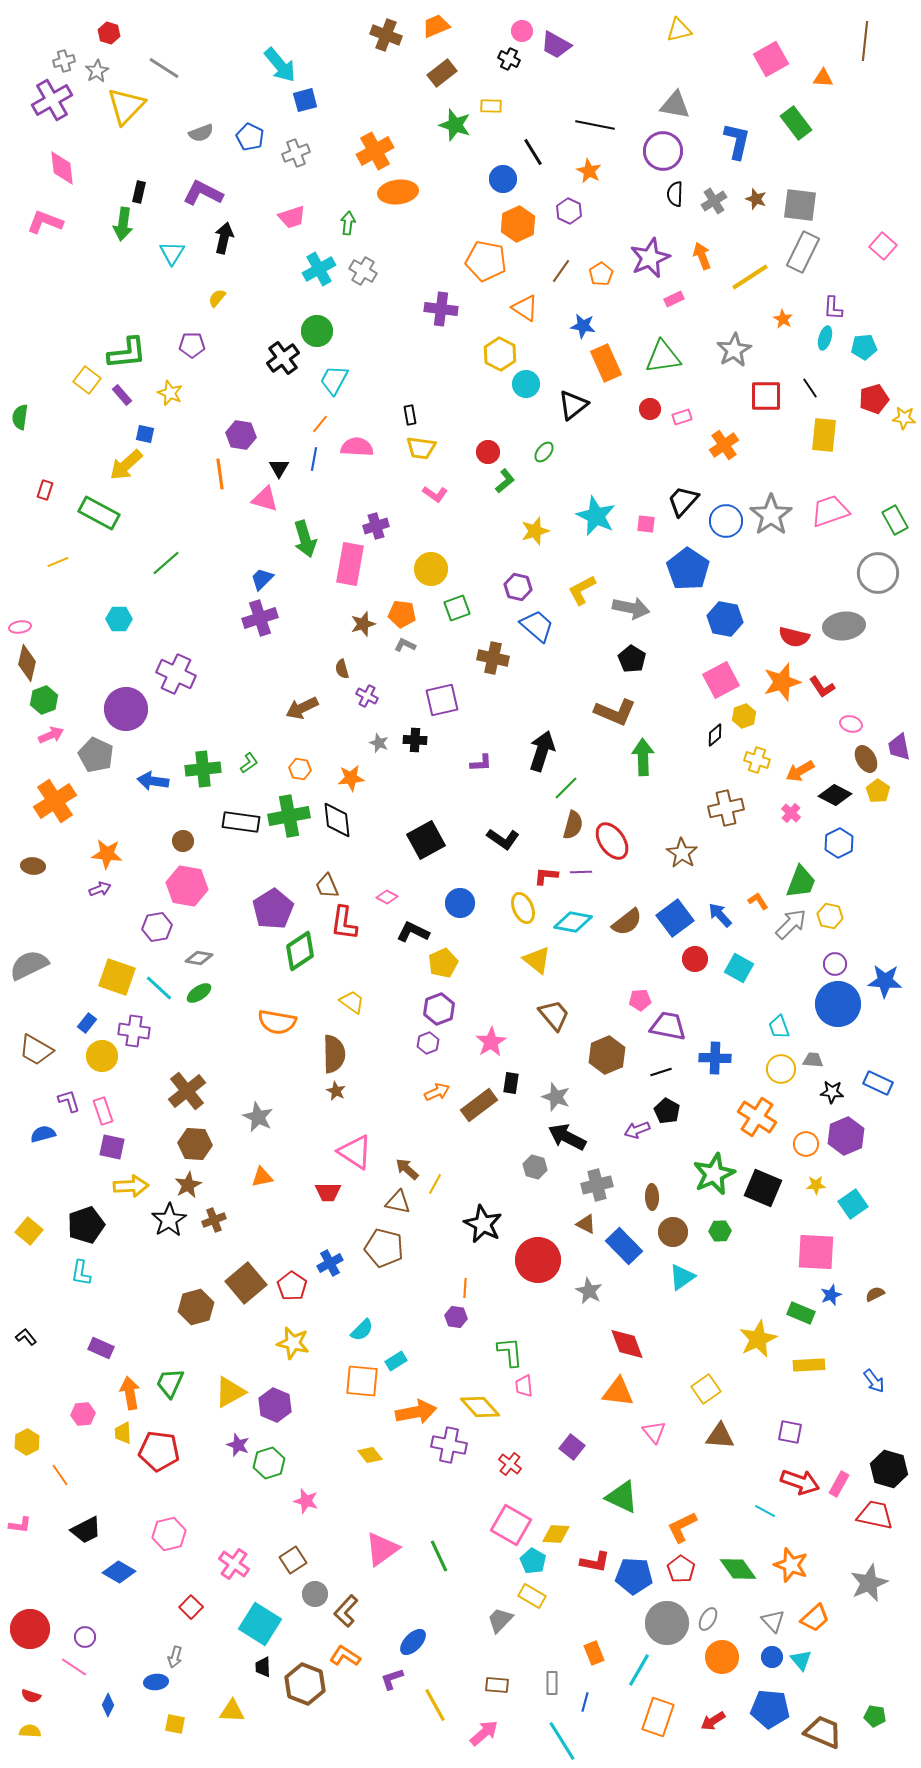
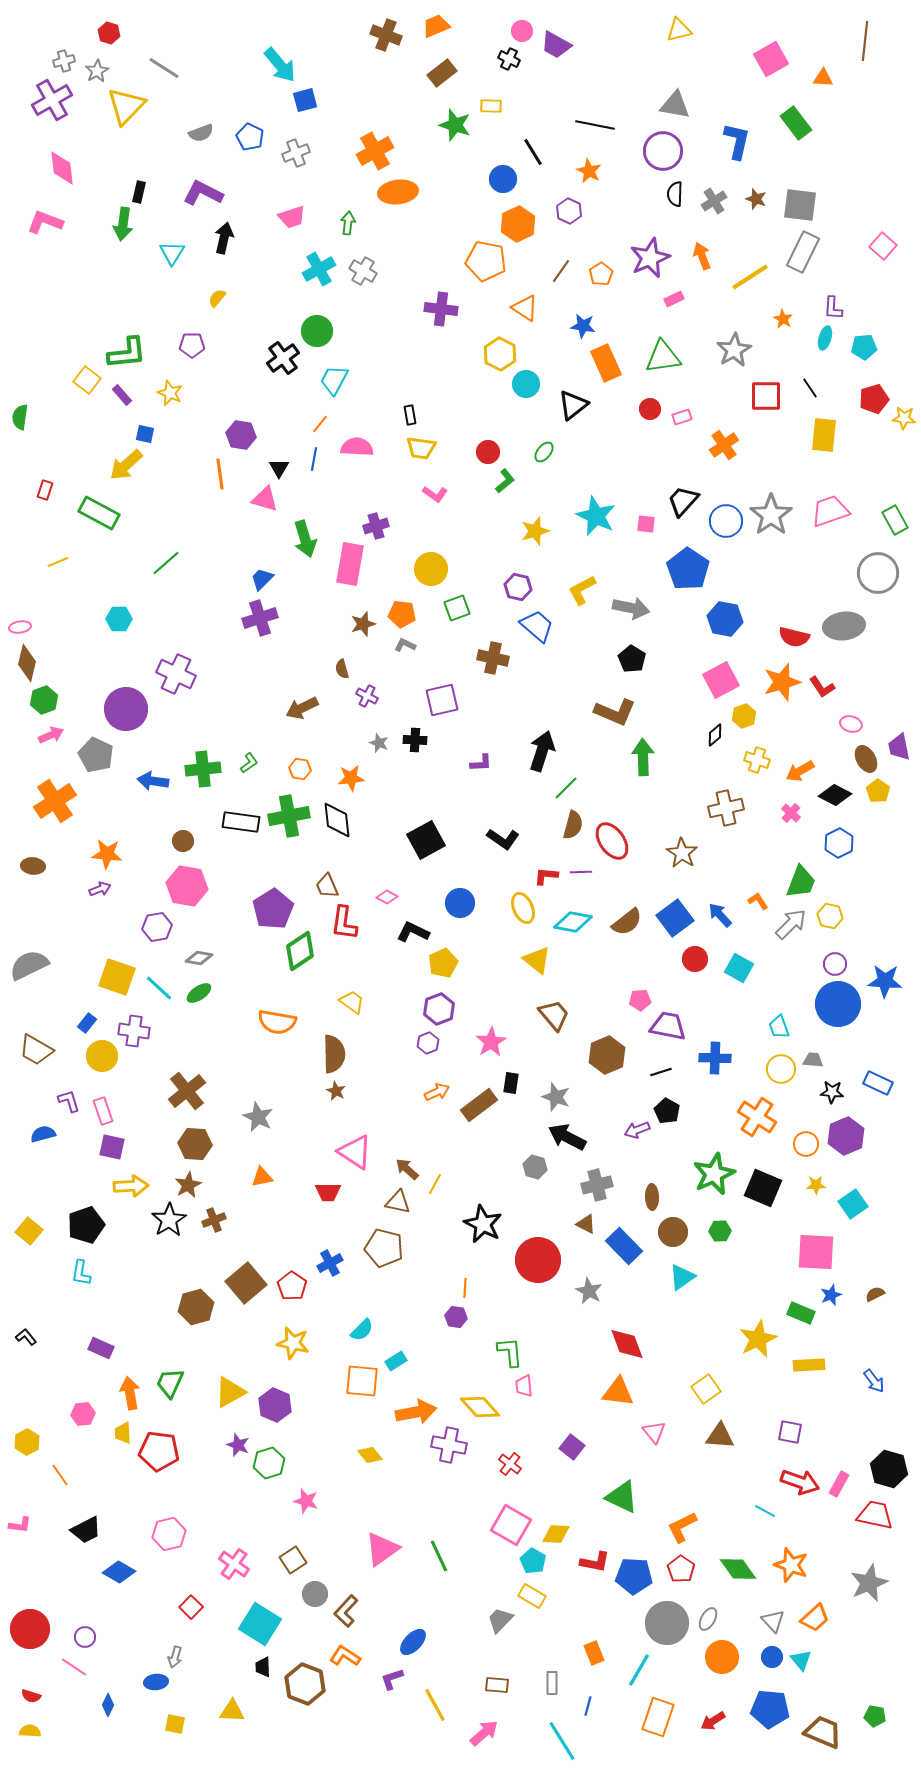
blue line at (585, 1702): moved 3 px right, 4 px down
